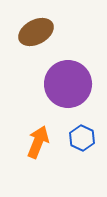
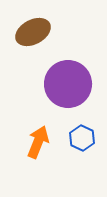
brown ellipse: moved 3 px left
